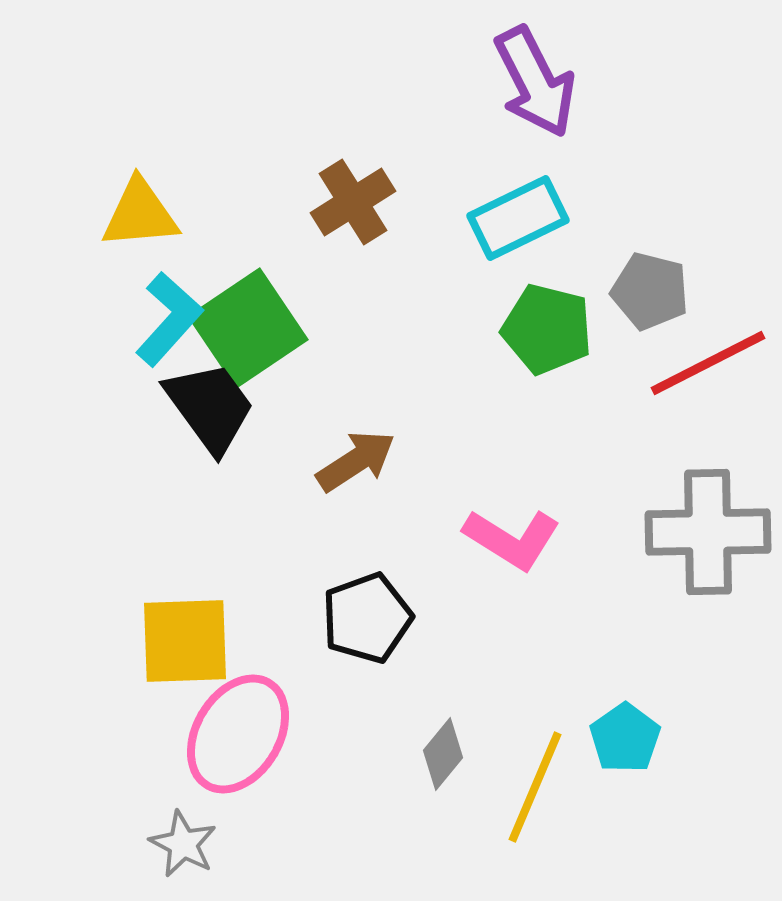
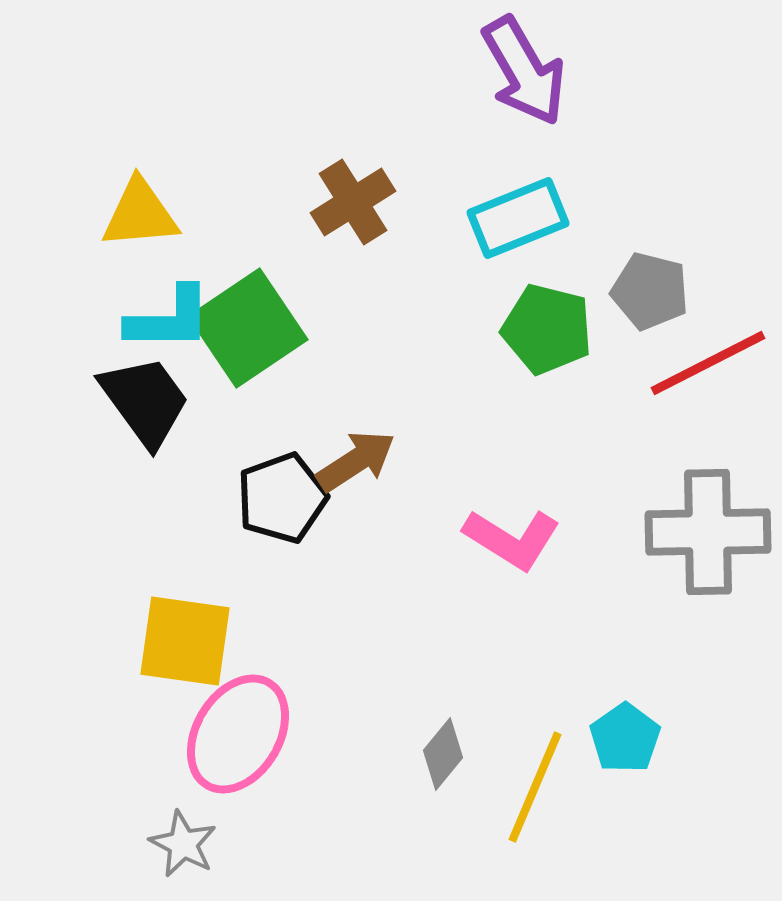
purple arrow: moved 11 px left, 11 px up; rotated 3 degrees counterclockwise
cyan rectangle: rotated 4 degrees clockwise
cyan L-shape: rotated 48 degrees clockwise
black trapezoid: moved 65 px left, 6 px up
black pentagon: moved 85 px left, 120 px up
yellow square: rotated 10 degrees clockwise
